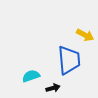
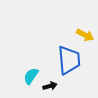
cyan semicircle: rotated 36 degrees counterclockwise
black arrow: moved 3 px left, 2 px up
